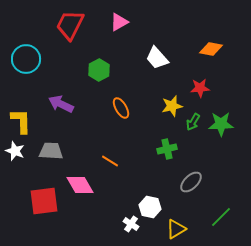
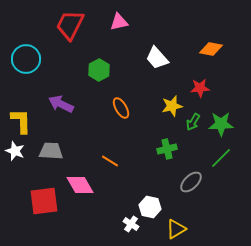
pink triangle: rotated 18 degrees clockwise
green line: moved 59 px up
